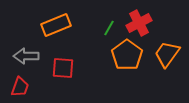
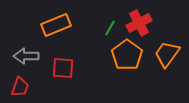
green line: moved 1 px right
